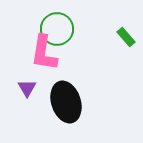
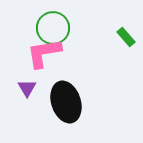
green circle: moved 4 px left, 1 px up
pink L-shape: rotated 72 degrees clockwise
